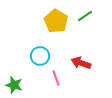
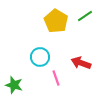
cyan circle: moved 1 px down
